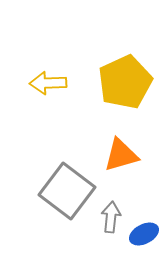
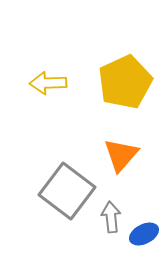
orange triangle: rotated 33 degrees counterclockwise
gray arrow: rotated 12 degrees counterclockwise
